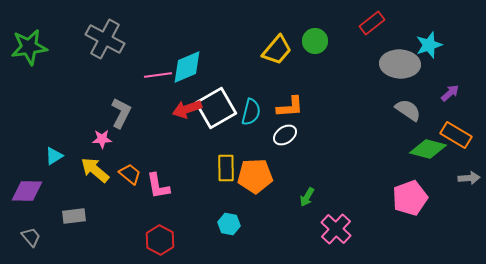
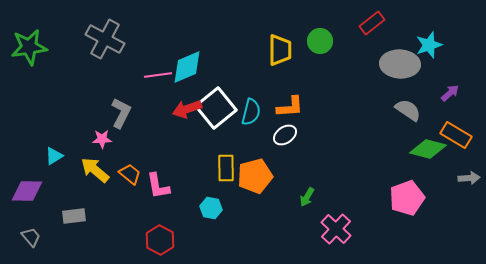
green circle: moved 5 px right
yellow trapezoid: moved 3 px right; rotated 40 degrees counterclockwise
white square: rotated 9 degrees counterclockwise
orange pentagon: rotated 12 degrees counterclockwise
pink pentagon: moved 3 px left
cyan hexagon: moved 18 px left, 16 px up
